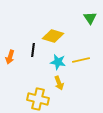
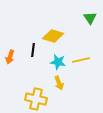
yellow cross: moved 2 px left
